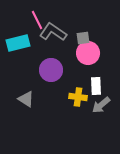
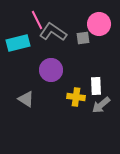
pink circle: moved 11 px right, 29 px up
yellow cross: moved 2 px left
